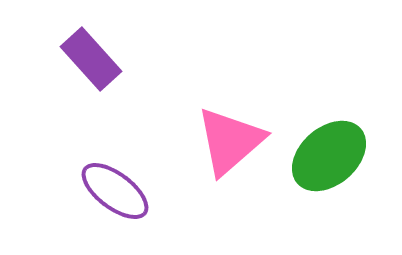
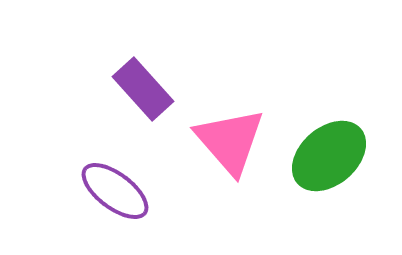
purple rectangle: moved 52 px right, 30 px down
pink triangle: rotated 30 degrees counterclockwise
